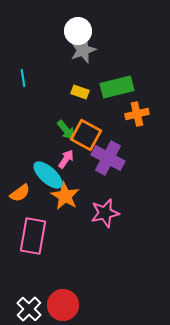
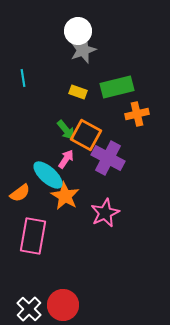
yellow rectangle: moved 2 px left
pink star: rotated 12 degrees counterclockwise
